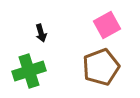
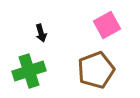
brown pentagon: moved 5 px left, 3 px down
